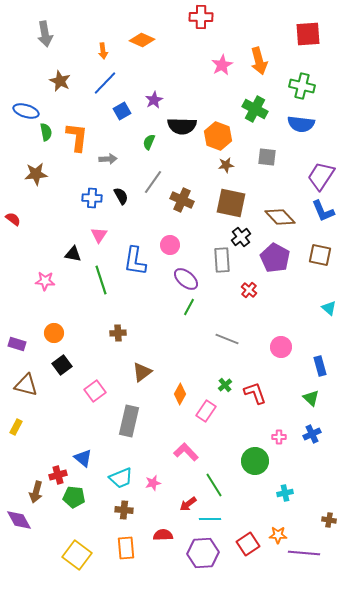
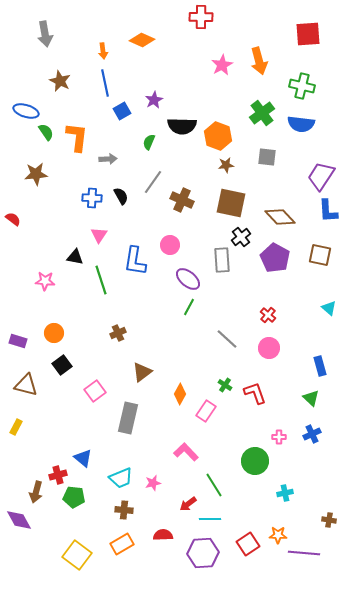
blue line at (105, 83): rotated 56 degrees counterclockwise
green cross at (255, 109): moved 7 px right, 4 px down; rotated 25 degrees clockwise
green semicircle at (46, 132): rotated 24 degrees counterclockwise
blue L-shape at (323, 211): moved 5 px right; rotated 20 degrees clockwise
black triangle at (73, 254): moved 2 px right, 3 px down
purple ellipse at (186, 279): moved 2 px right
red cross at (249, 290): moved 19 px right, 25 px down
brown cross at (118, 333): rotated 21 degrees counterclockwise
gray line at (227, 339): rotated 20 degrees clockwise
purple rectangle at (17, 344): moved 1 px right, 3 px up
pink circle at (281, 347): moved 12 px left, 1 px down
green cross at (225, 385): rotated 16 degrees counterclockwise
gray rectangle at (129, 421): moved 1 px left, 3 px up
orange rectangle at (126, 548): moved 4 px left, 4 px up; rotated 65 degrees clockwise
